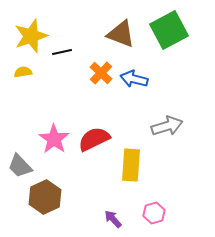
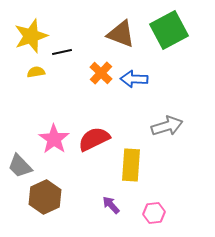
yellow semicircle: moved 13 px right
blue arrow: rotated 12 degrees counterclockwise
pink hexagon: rotated 10 degrees clockwise
purple arrow: moved 2 px left, 14 px up
